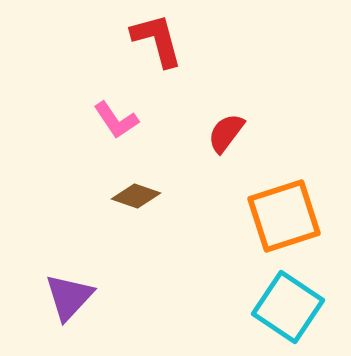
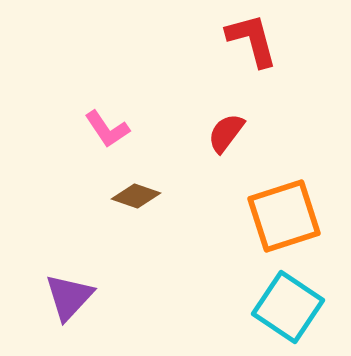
red L-shape: moved 95 px right
pink L-shape: moved 9 px left, 9 px down
